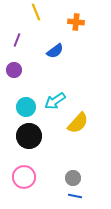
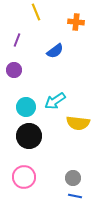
yellow semicircle: rotated 55 degrees clockwise
